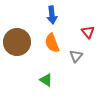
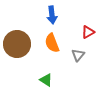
red triangle: rotated 40 degrees clockwise
brown circle: moved 2 px down
gray triangle: moved 2 px right, 1 px up
